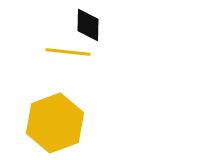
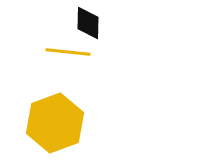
black diamond: moved 2 px up
